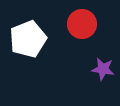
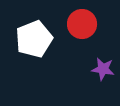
white pentagon: moved 6 px right
